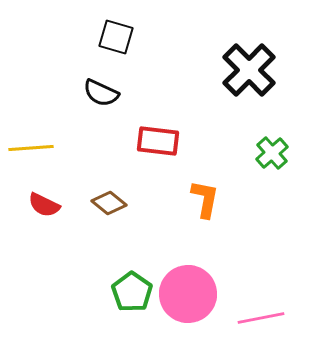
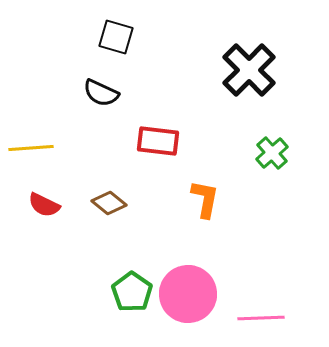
pink line: rotated 9 degrees clockwise
